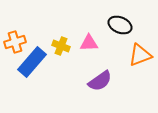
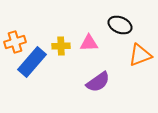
yellow cross: rotated 24 degrees counterclockwise
purple semicircle: moved 2 px left, 1 px down
